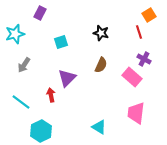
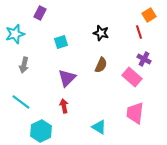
gray arrow: rotated 21 degrees counterclockwise
red arrow: moved 13 px right, 11 px down
pink trapezoid: moved 1 px left
